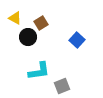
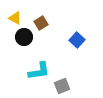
black circle: moved 4 px left
